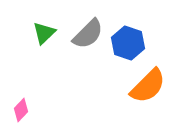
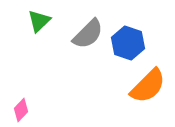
green triangle: moved 5 px left, 12 px up
